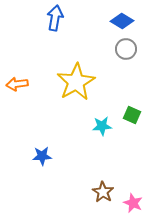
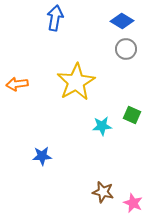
brown star: rotated 20 degrees counterclockwise
